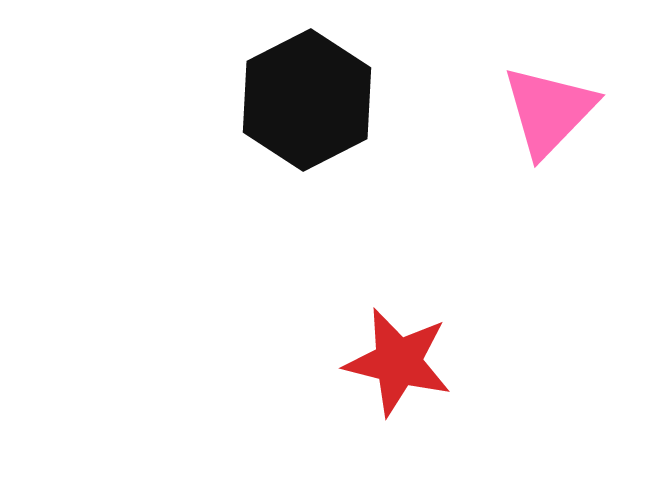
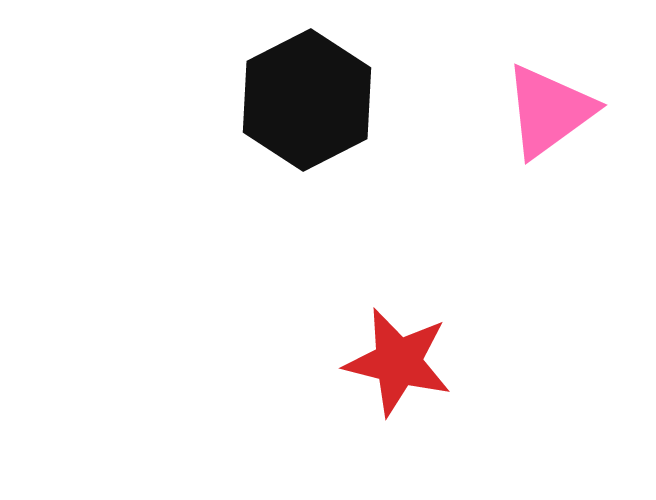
pink triangle: rotated 10 degrees clockwise
